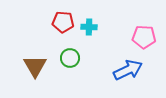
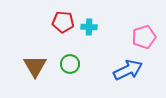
pink pentagon: rotated 20 degrees counterclockwise
green circle: moved 6 px down
